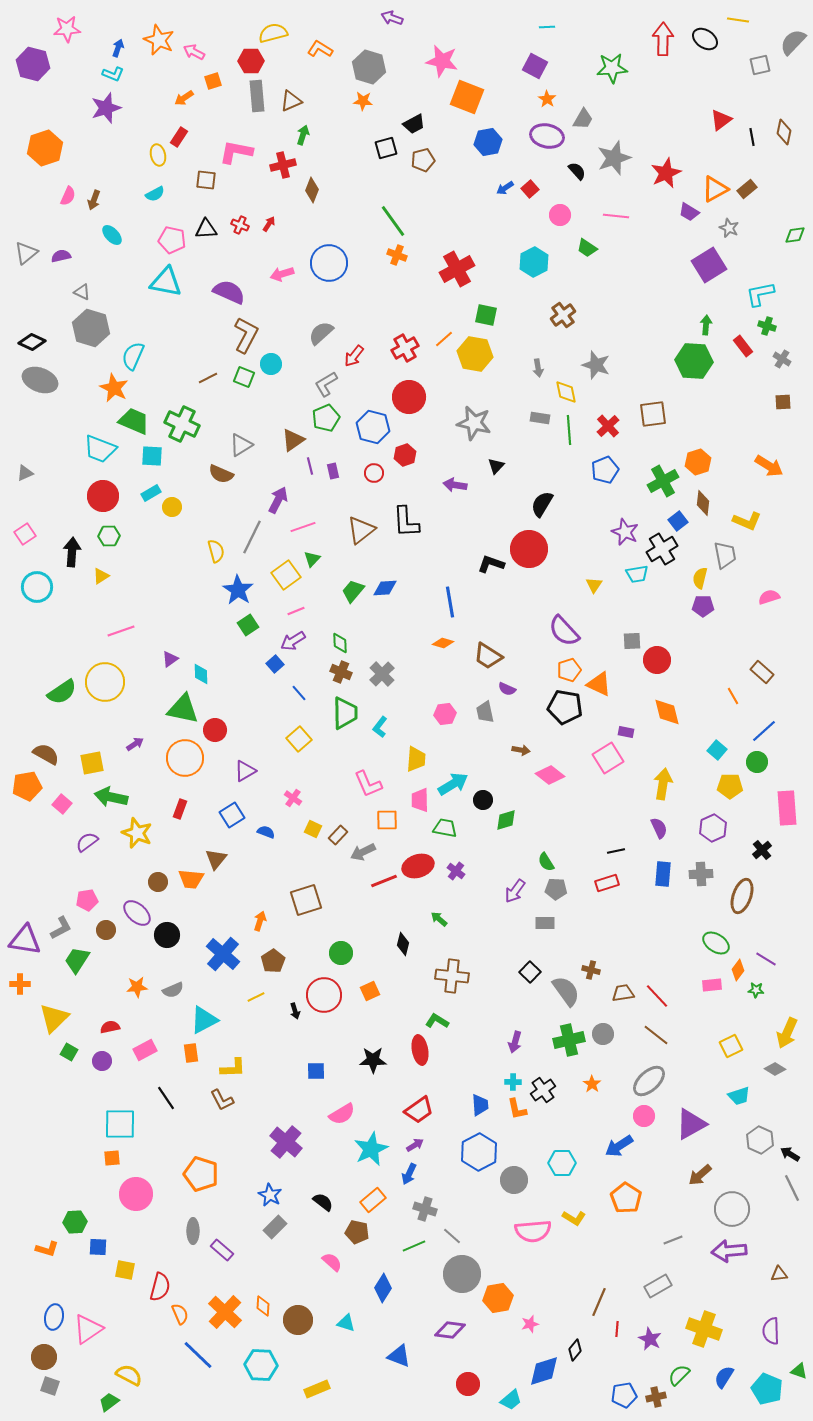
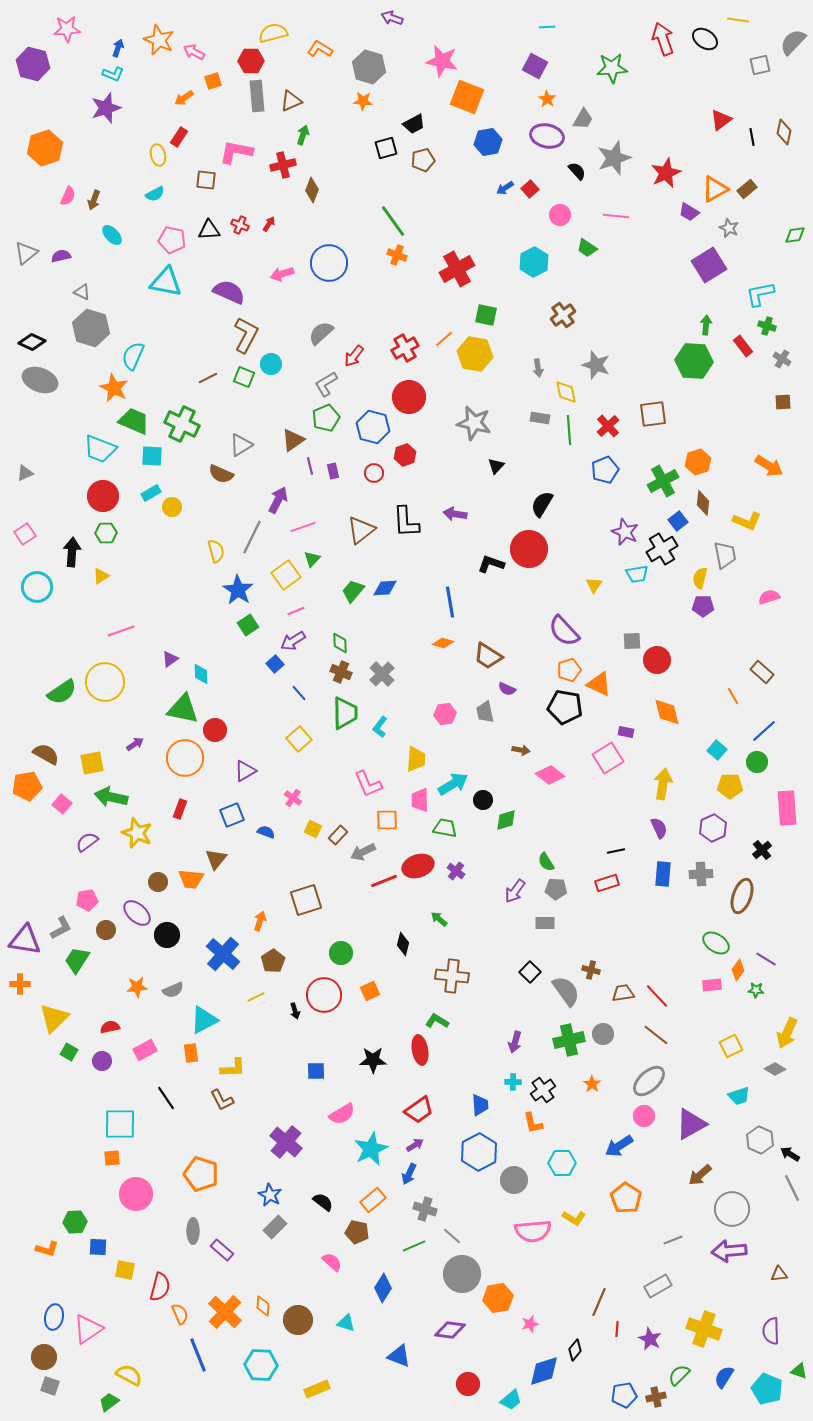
red arrow at (663, 39): rotated 20 degrees counterclockwise
black triangle at (206, 229): moved 3 px right, 1 px down
purple arrow at (455, 485): moved 29 px down
green hexagon at (109, 536): moved 3 px left, 3 px up
blue square at (232, 815): rotated 10 degrees clockwise
orange L-shape at (517, 1109): moved 16 px right, 14 px down
blue line at (198, 1355): rotated 24 degrees clockwise
